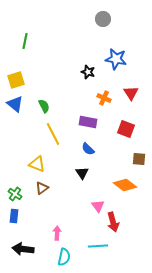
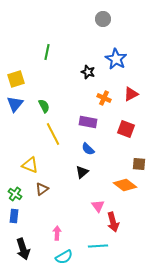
green line: moved 22 px right, 11 px down
blue star: rotated 20 degrees clockwise
yellow square: moved 1 px up
red triangle: moved 1 px down; rotated 35 degrees clockwise
blue triangle: rotated 30 degrees clockwise
brown square: moved 5 px down
yellow triangle: moved 7 px left, 1 px down
black triangle: moved 1 px up; rotated 24 degrees clockwise
brown triangle: moved 1 px down
black arrow: rotated 115 degrees counterclockwise
cyan semicircle: rotated 48 degrees clockwise
